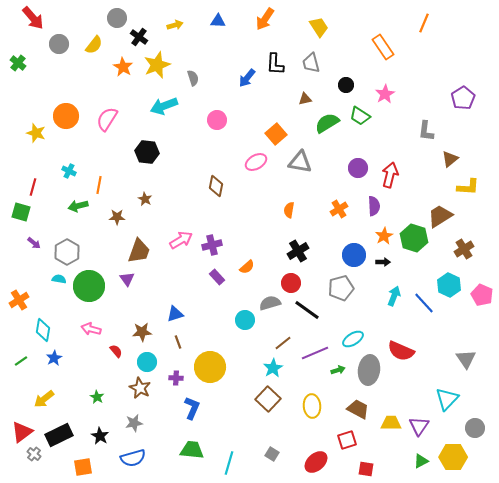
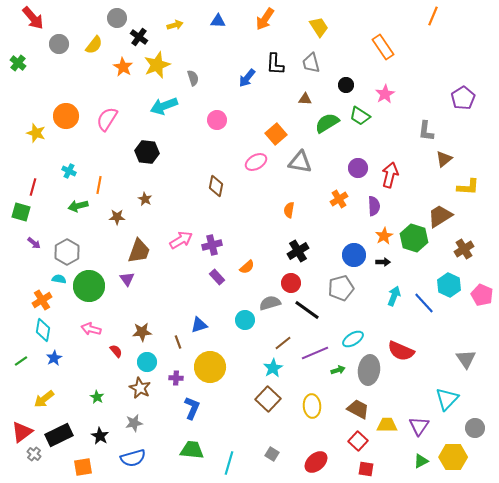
orange line at (424, 23): moved 9 px right, 7 px up
brown triangle at (305, 99): rotated 16 degrees clockwise
brown triangle at (450, 159): moved 6 px left
orange cross at (339, 209): moved 10 px up
orange cross at (19, 300): moved 23 px right
blue triangle at (175, 314): moved 24 px right, 11 px down
yellow trapezoid at (391, 423): moved 4 px left, 2 px down
red square at (347, 440): moved 11 px right, 1 px down; rotated 30 degrees counterclockwise
